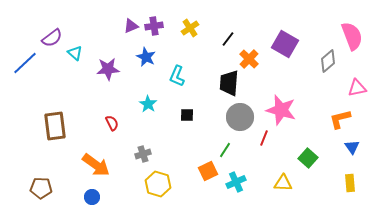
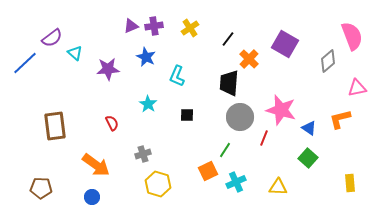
blue triangle: moved 43 px left, 19 px up; rotated 21 degrees counterclockwise
yellow triangle: moved 5 px left, 4 px down
